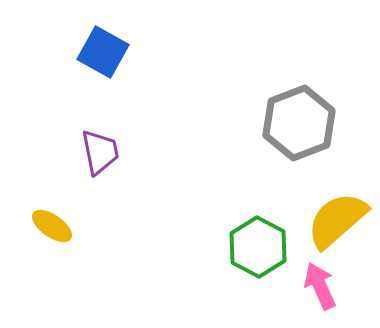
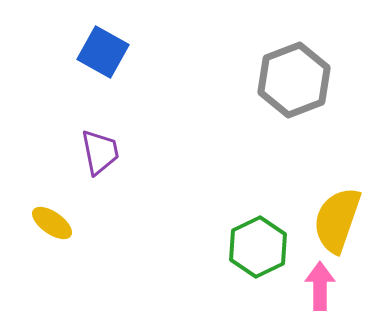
gray hexagon: moved 5 px left, 43 px up
yellow semicircle: rotated 30 degrees counterclockwise
yellow ellipse: moved 3 px up
green hexagon: rotated 6 degrees clockwise
pink arrow: rotated 24 degrees clockwise
